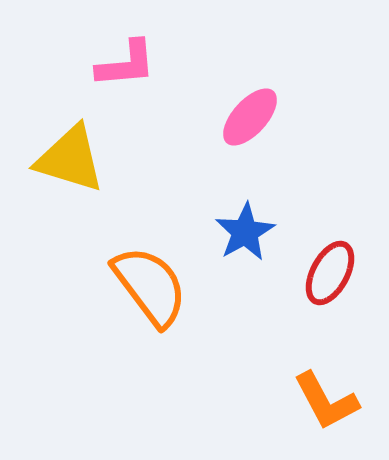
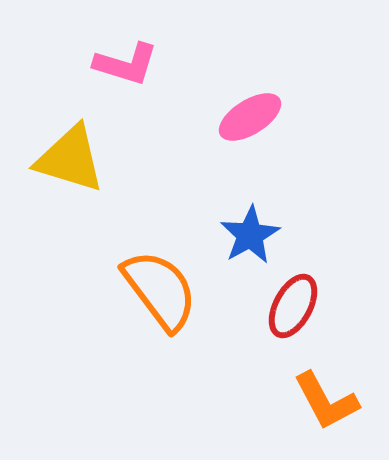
pink L-shape: rotated 22 degrees clockwise
pink ellipse: rotated 16 degrees clockwise
blue star: moved 5 px right, 3 px down
red ellipse: moved 37 px left, 33 px down
orange semicircle: moved 10 px right, 4 px down
